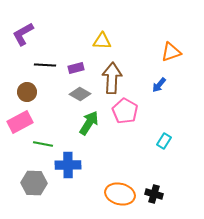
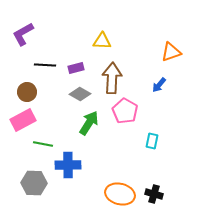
pink rectangle: moved 3 px right, 2 px up
cyan rectangle: moved 12 px left; rotated 21 degrees counterclockwise
